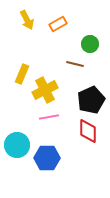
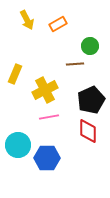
green circle: moved 2 px down
brown line: rotated 18 degrees counterclockwise
yellow rectangle: moved 7 px left
cyan circle: moved 1 px right
